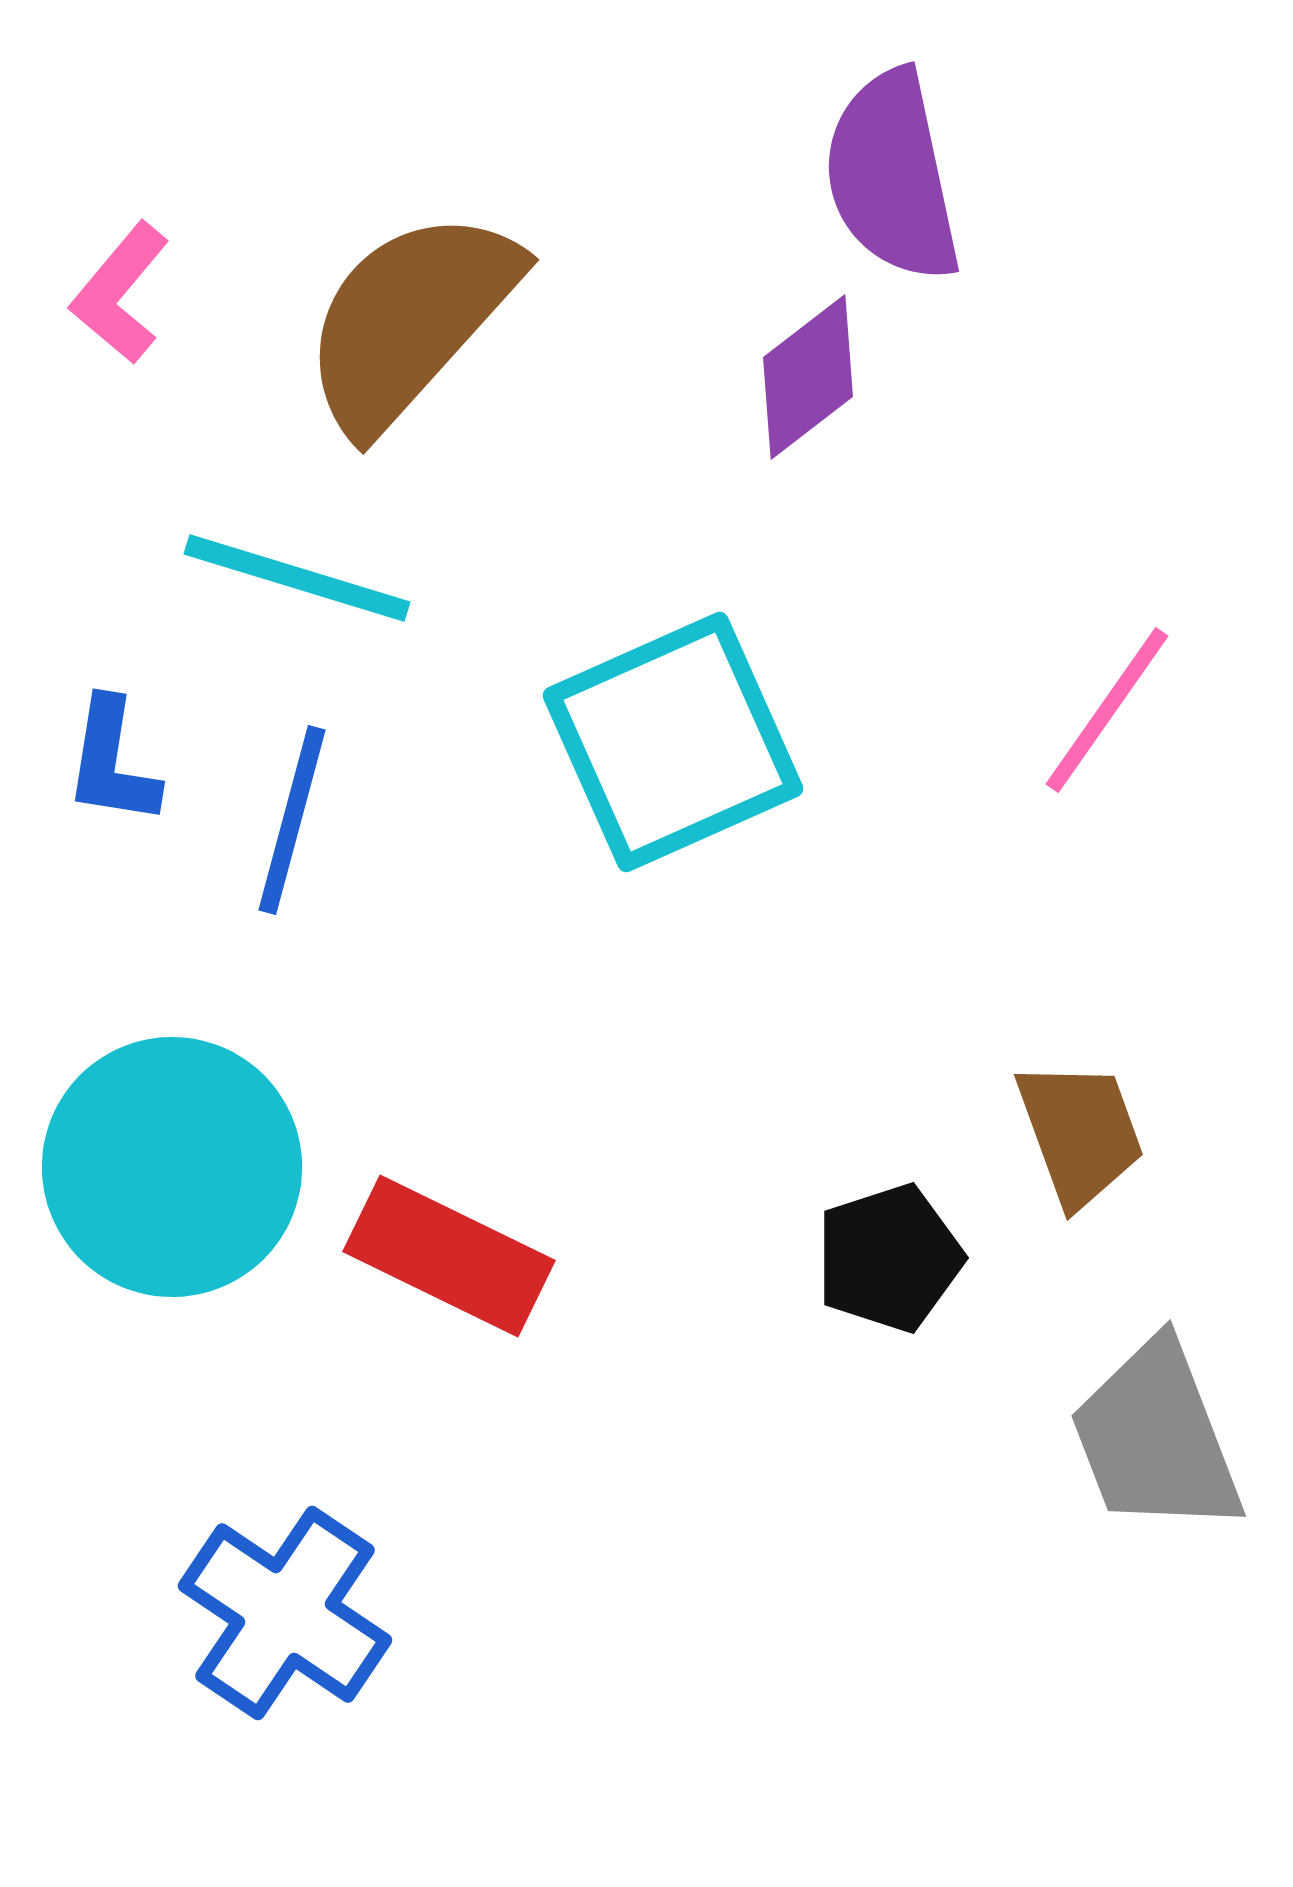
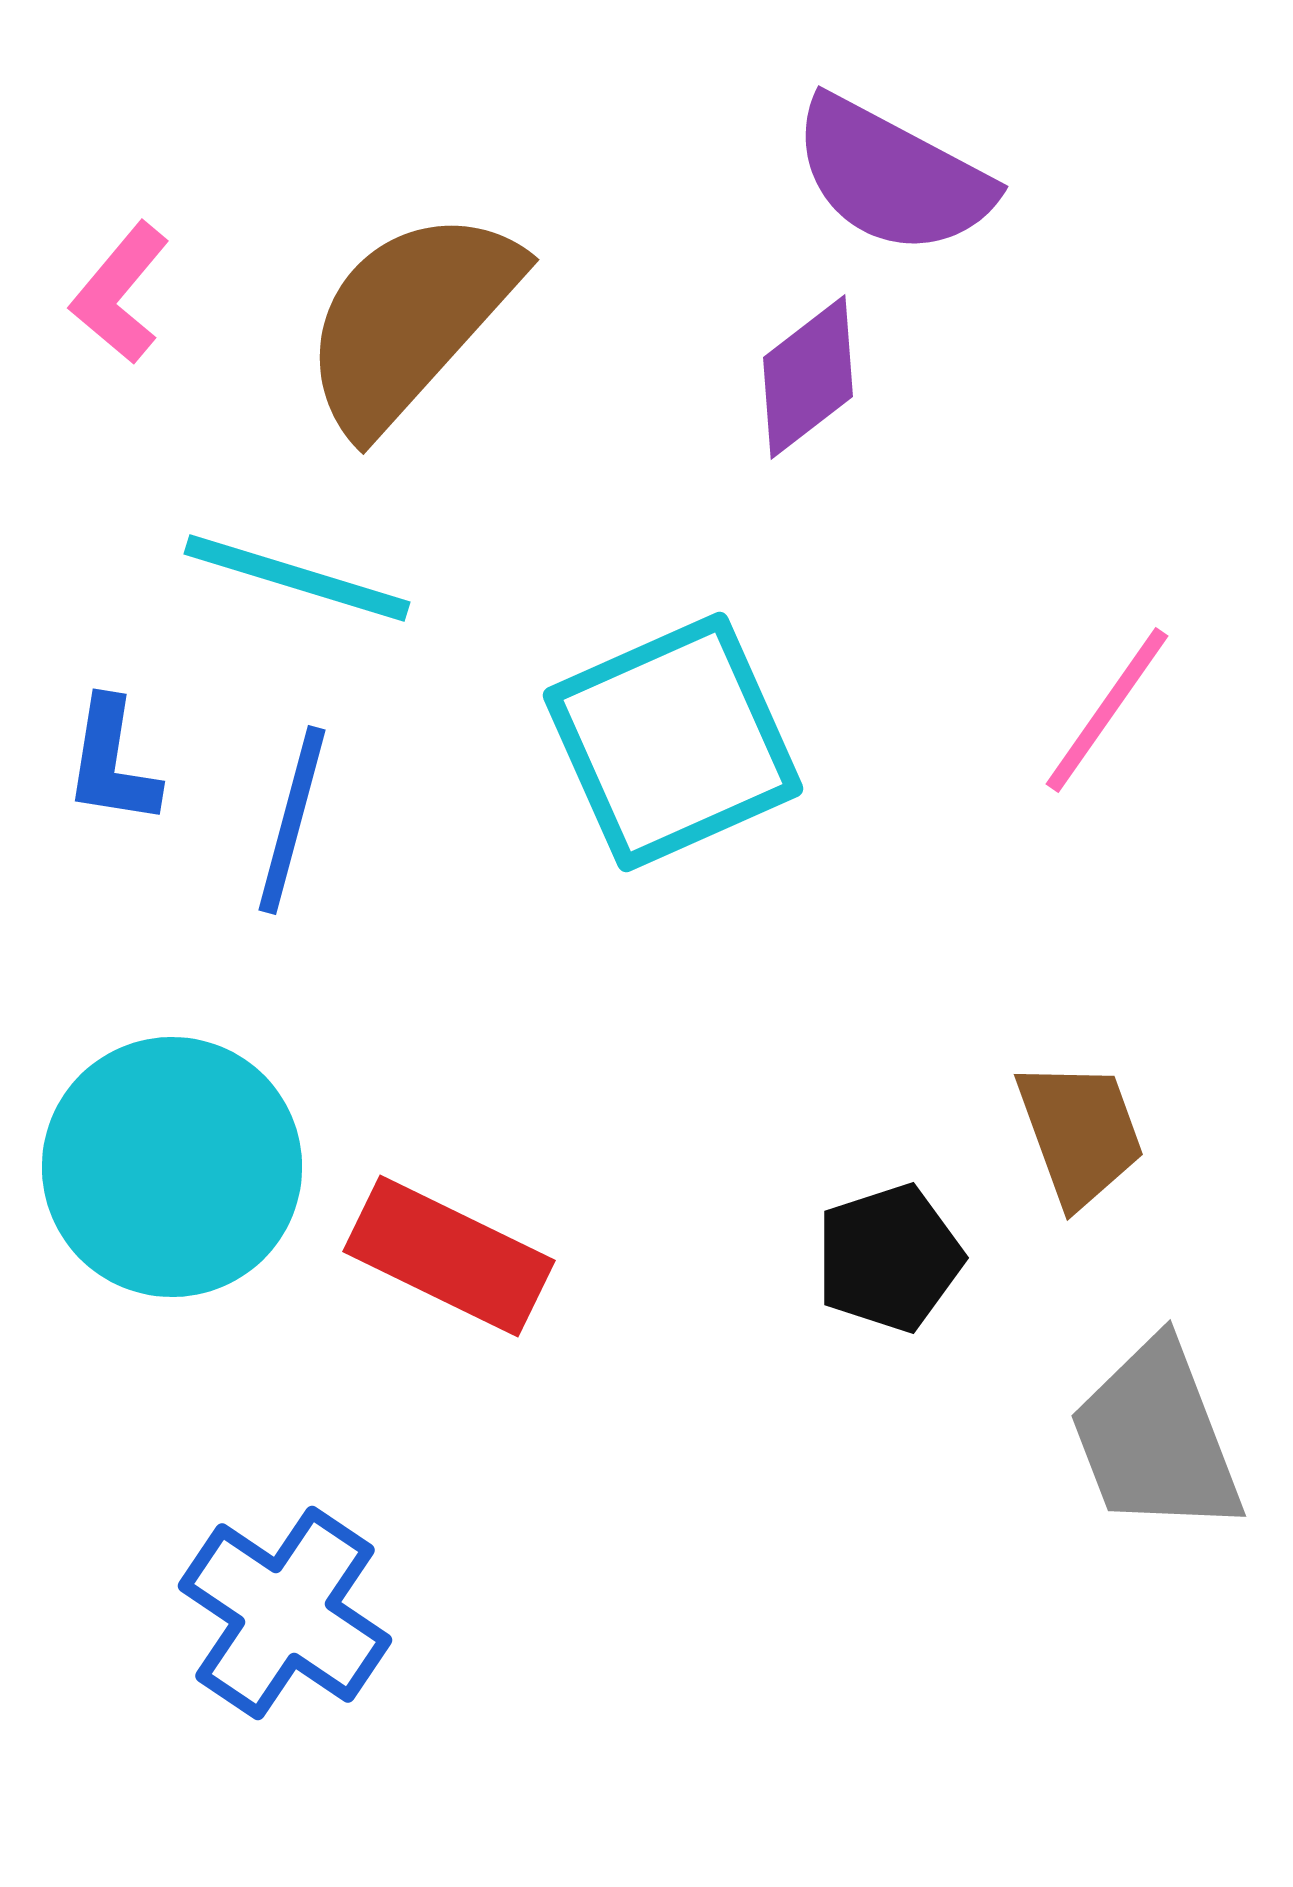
purple semicircle: rotated 50 degrees counterclockwise
